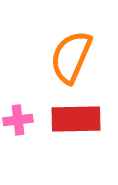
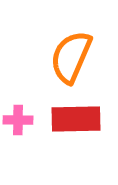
pink cross: rotated 8 degrees clockwise
